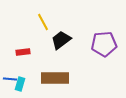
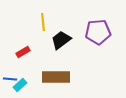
yellow line: rotated 24 degrees clockwise
purple pentagon: moved 6 px left, 12 px up
red rectangle: rotated 24 degrees counterclockwise
brown rectangle: moved 1 px right, 1 px up
cyan rectangle: moved 1 px down; rotated 32 degrees clockwise
